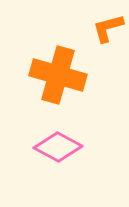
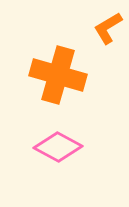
orange L-shape: rotated 16 degrees counterclockwise
